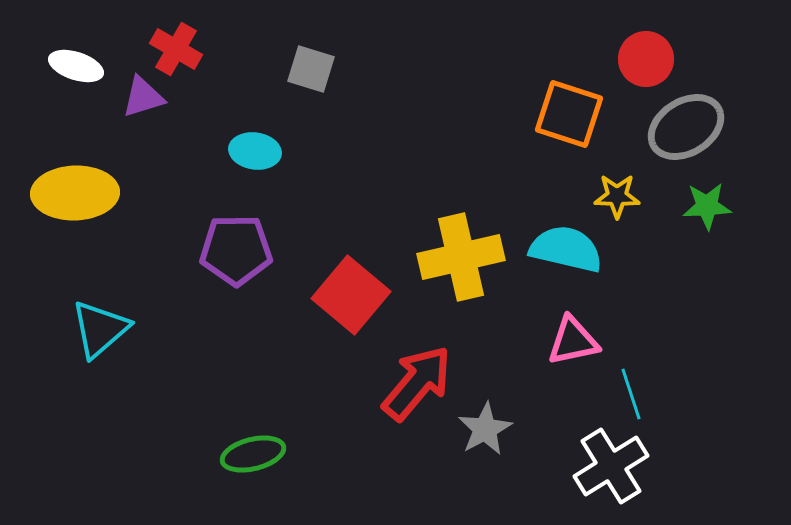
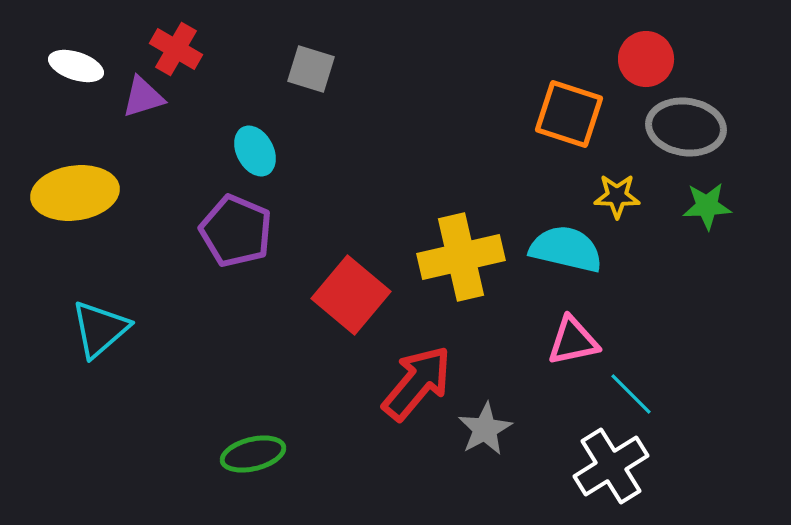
gray ellipse: rotated 40 degrees clockwise
cyan ellipse: rotated 54 degrees clockwise
yellow ellipse: rotated 6 degrees counterclockwise
purple pentagon: moved 19 px up; rotated 24 degrees clockwise
cyan line: rotated 27 degrees counterclockwise
